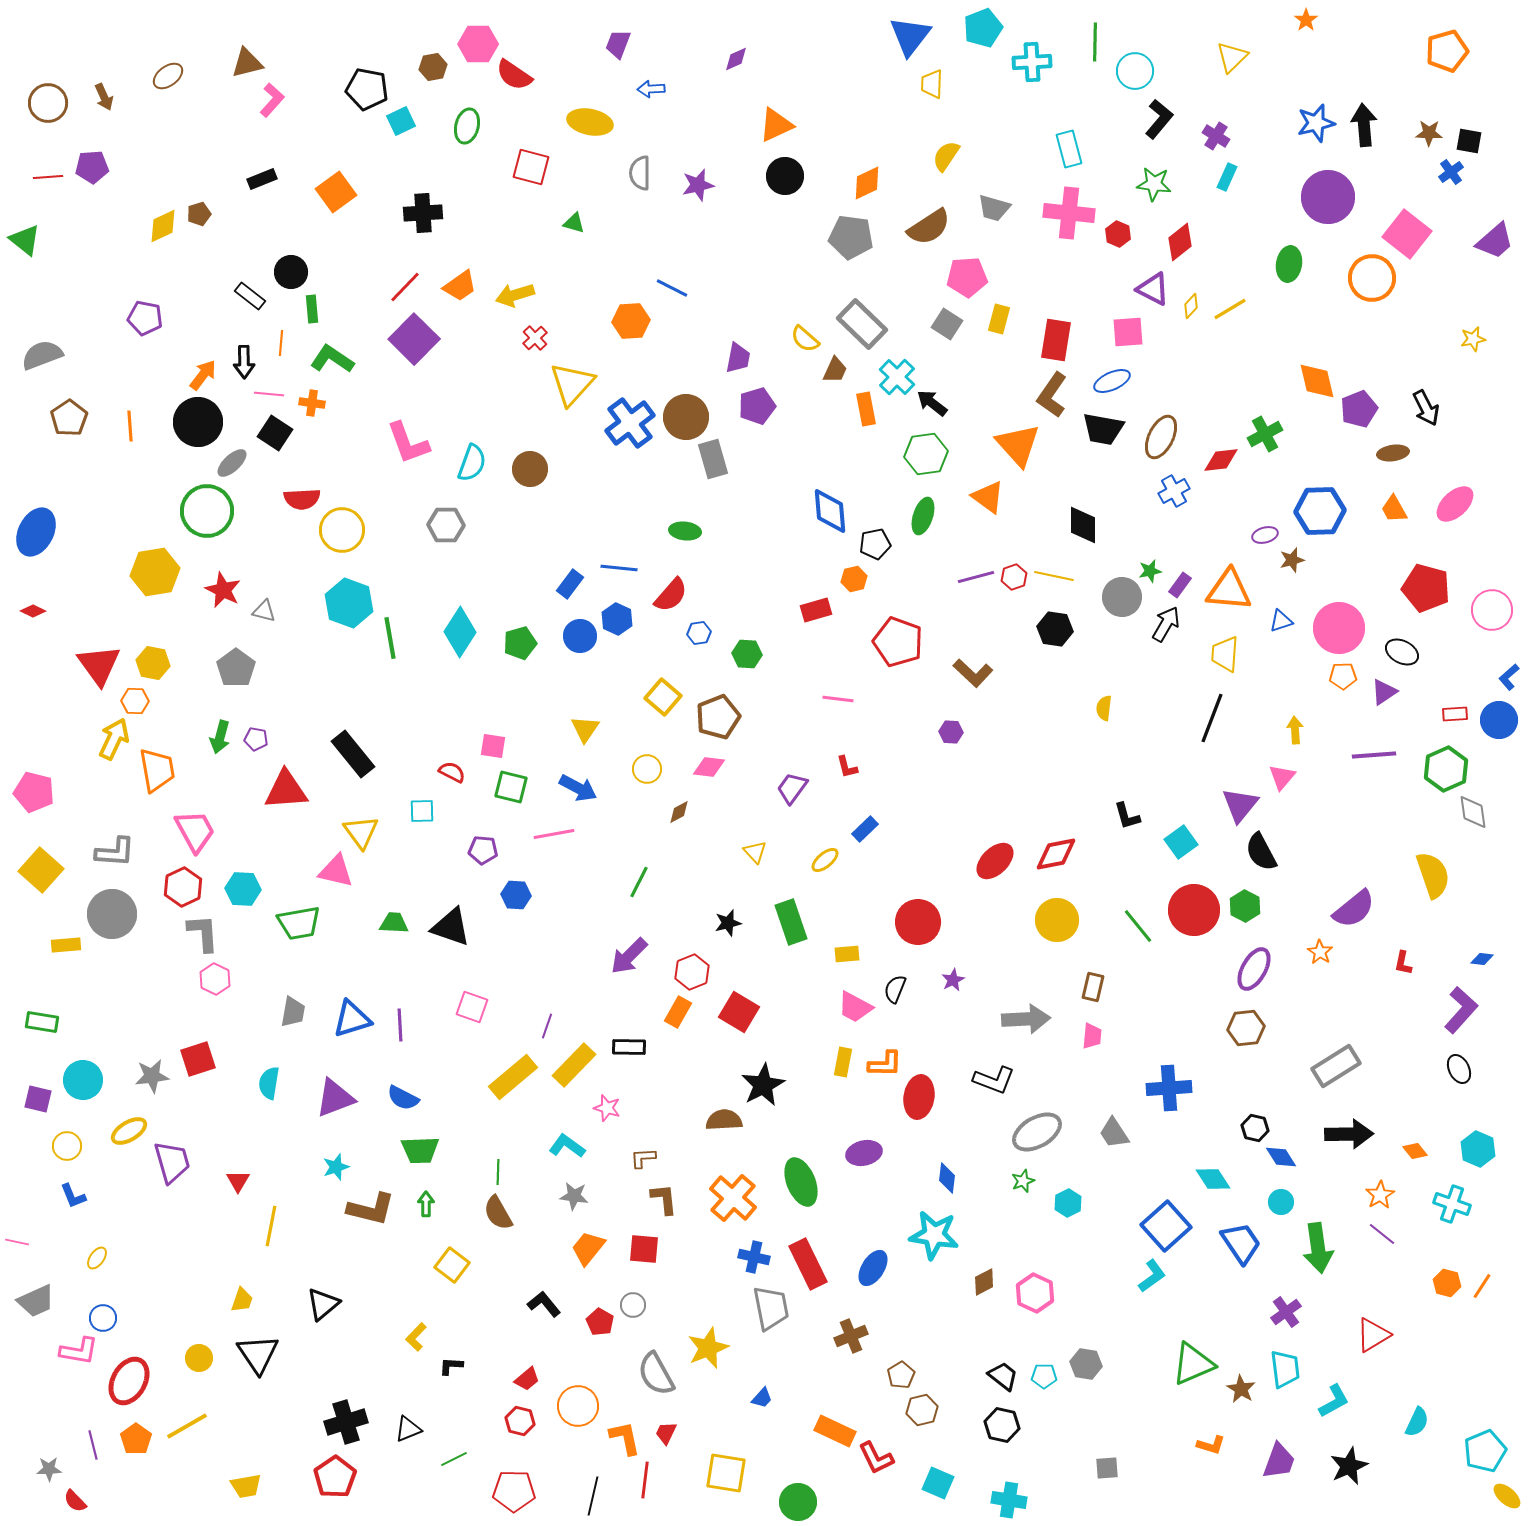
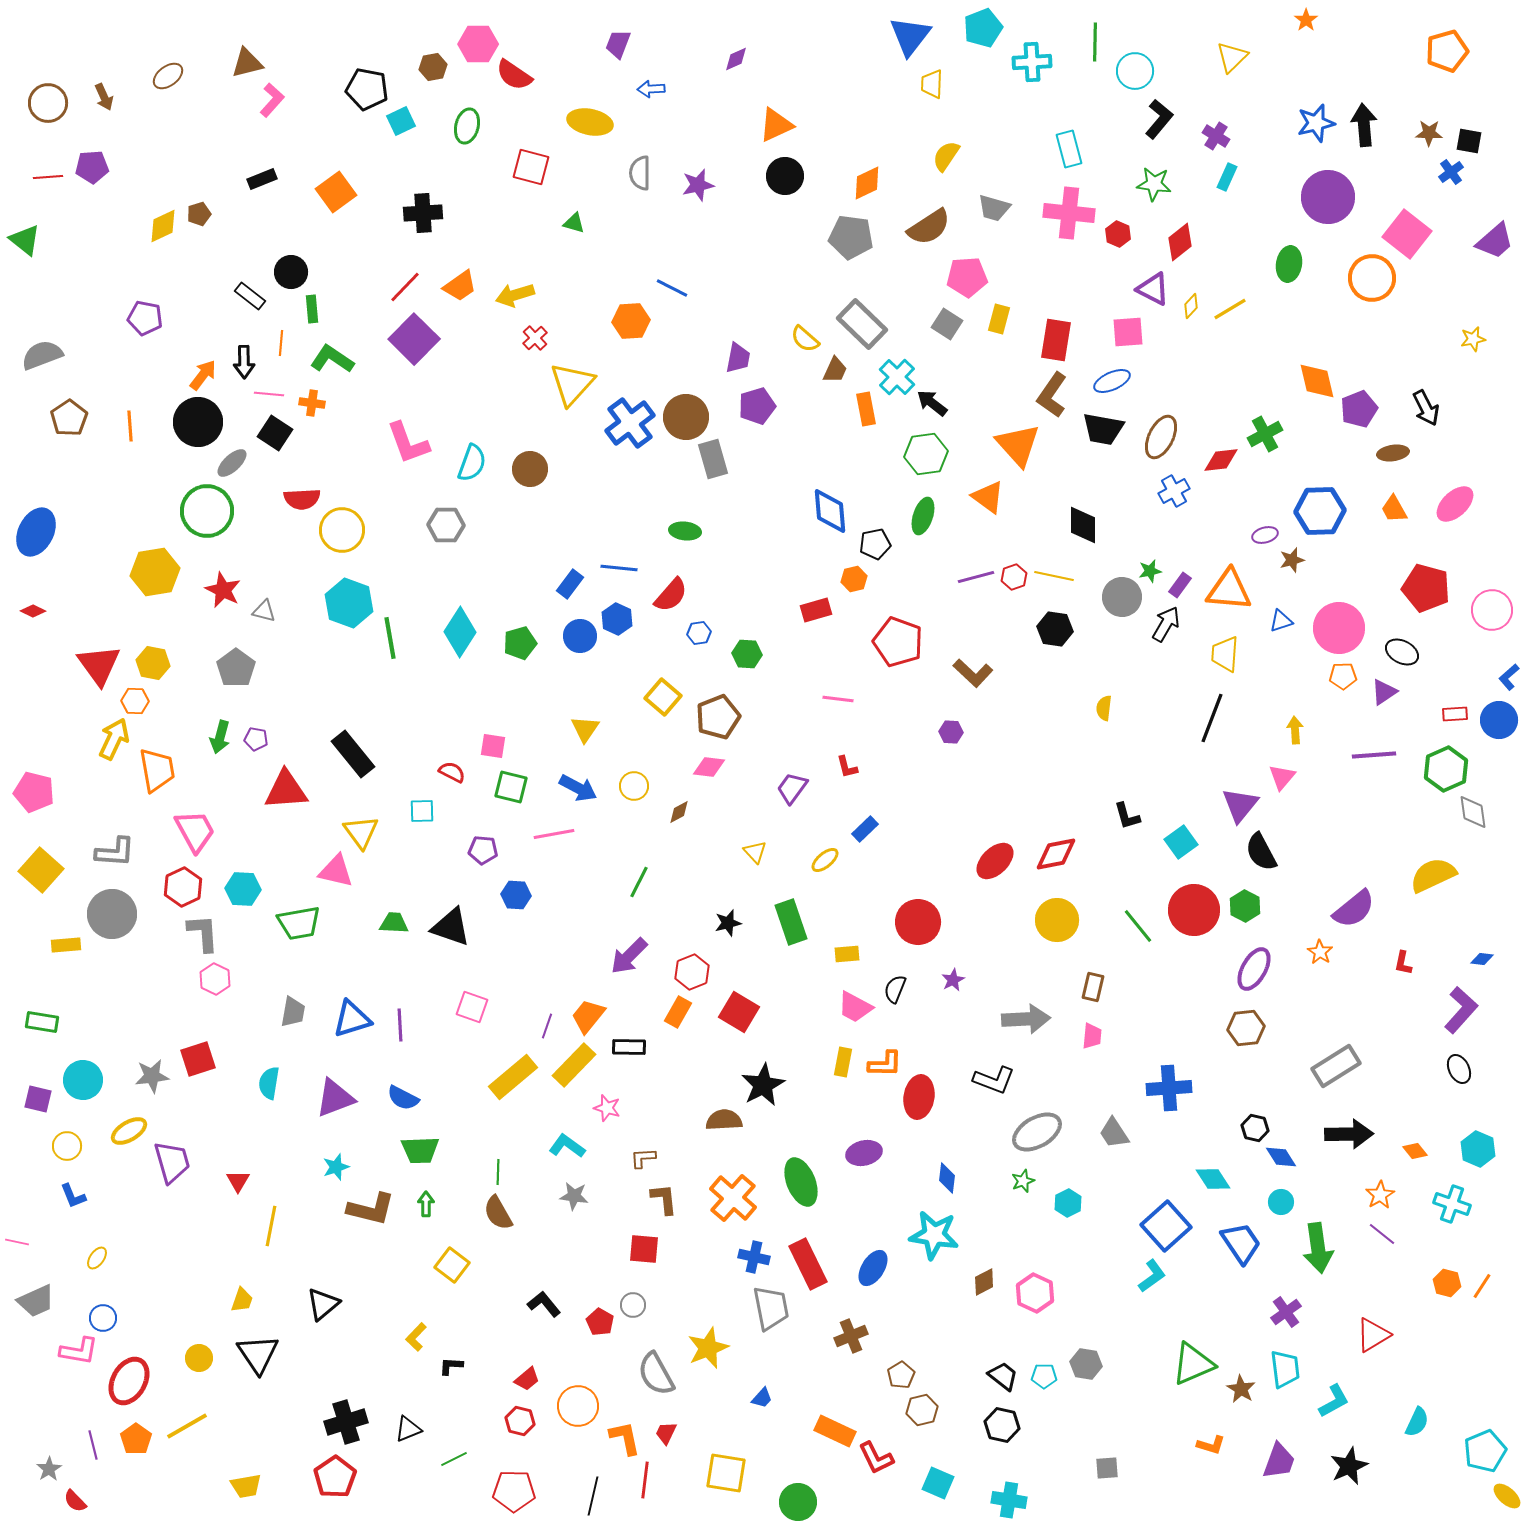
yellow circle at (647, 769): moved 13 px left, 17 px down
yellow semicircle at (1433, 875): rotated 96 degrees counterclockwise
orange trapezoid at (588, 1248): moved 232 px up
gray star at (49, 1469): rotated 30 degrees counterclockwise
